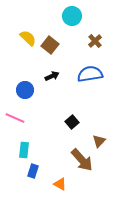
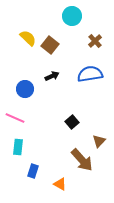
blue circle: moved 1 px up
cyan rectangle: moved 6 px left, 3 px up
